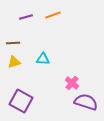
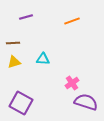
orange line: moved 19 px right, 6 px down
pink cross: rotated 16 degrees clockwise
purple square: moved 2 px down
